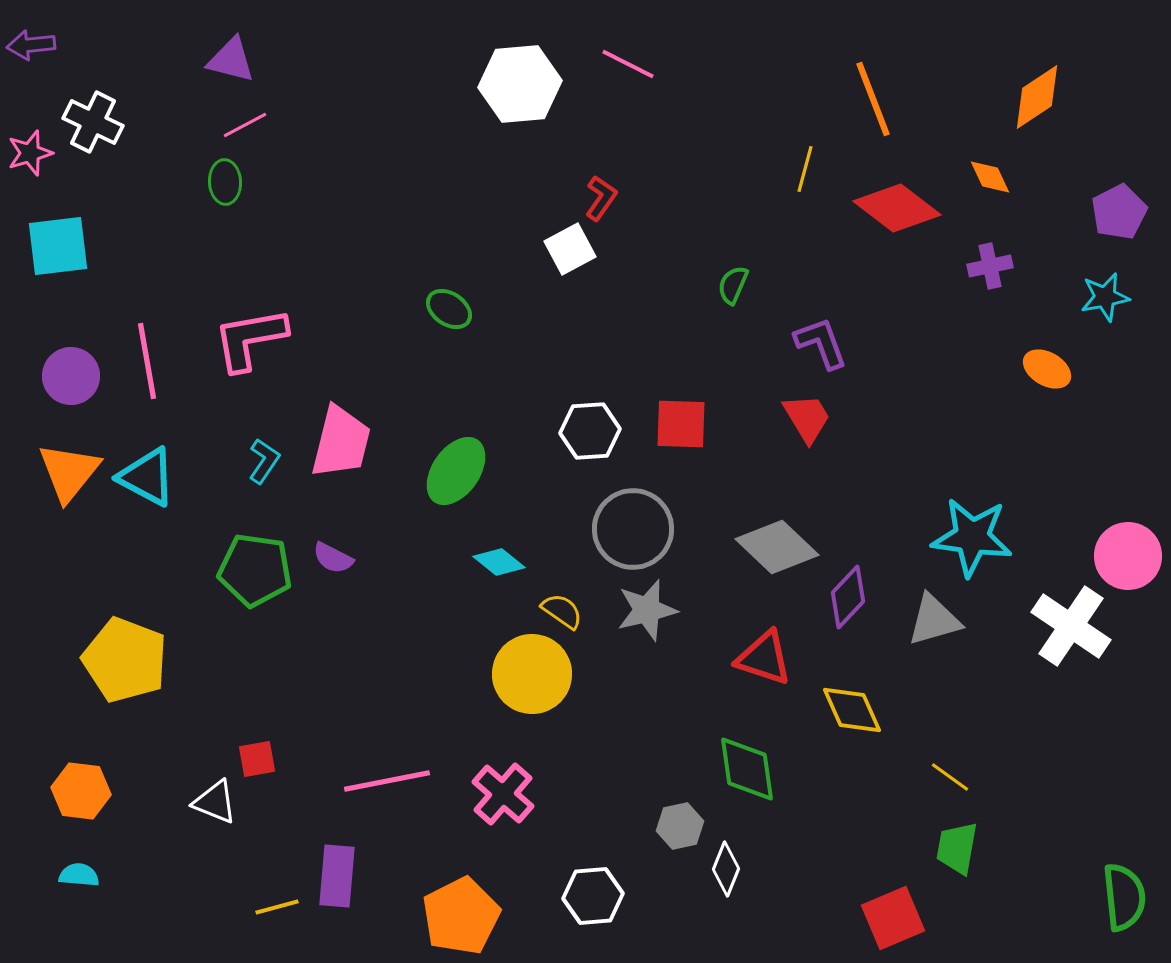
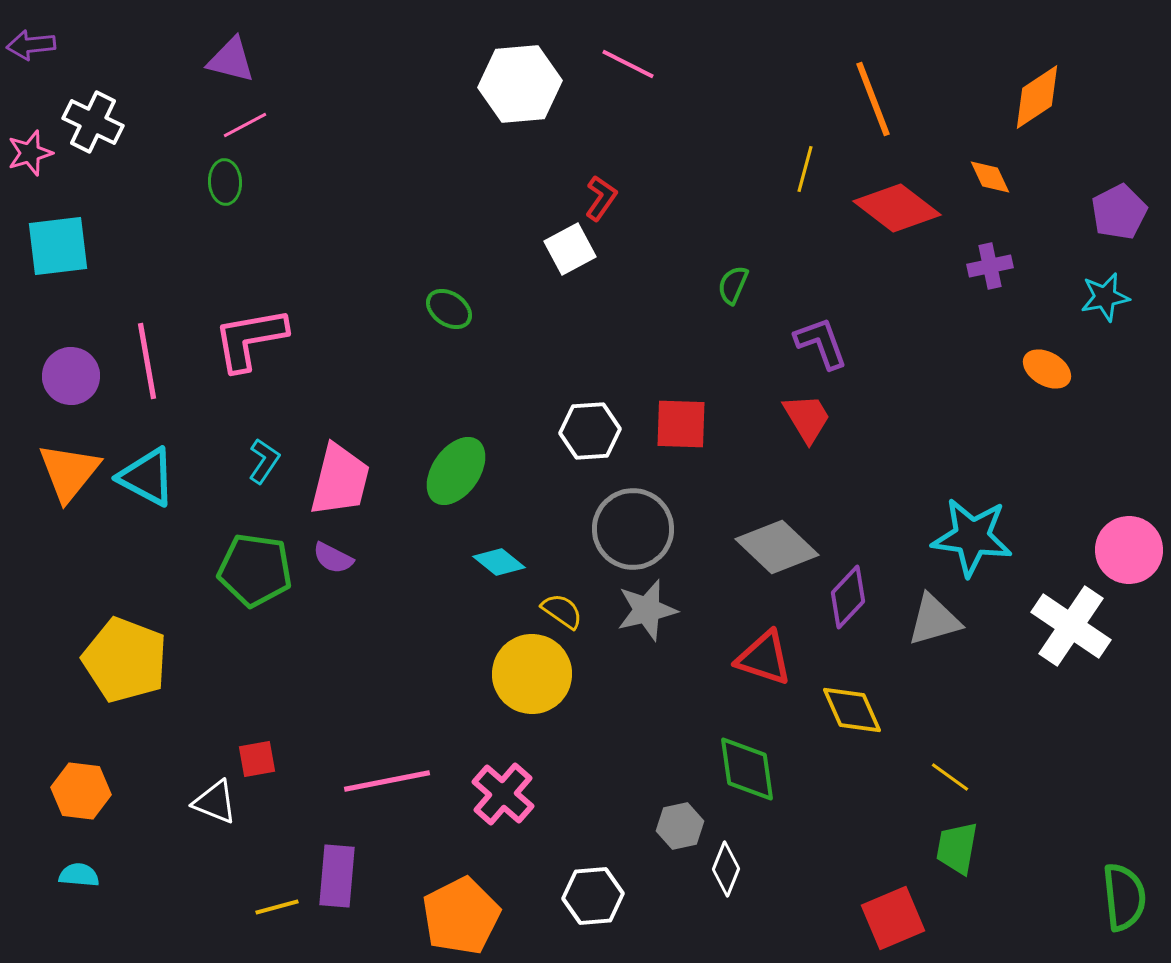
pink trapezoid at (341, 442): moved 1 px left, 38 px down
pink circle at (1128, 556): moved 1 px right, 6 px up
